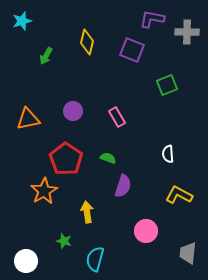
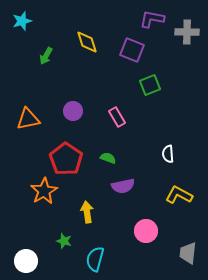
yellow diamond: rotated 30 degrees counterclockwise
green square: moved 17 px left
purple semicircle: rotated 60 degrees clockwise
